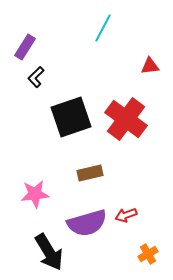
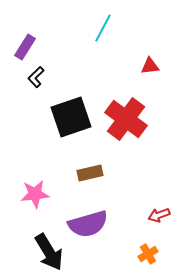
red arrow: moved 33 px right
purple semicircle: moved 1 px right, 1 px down
